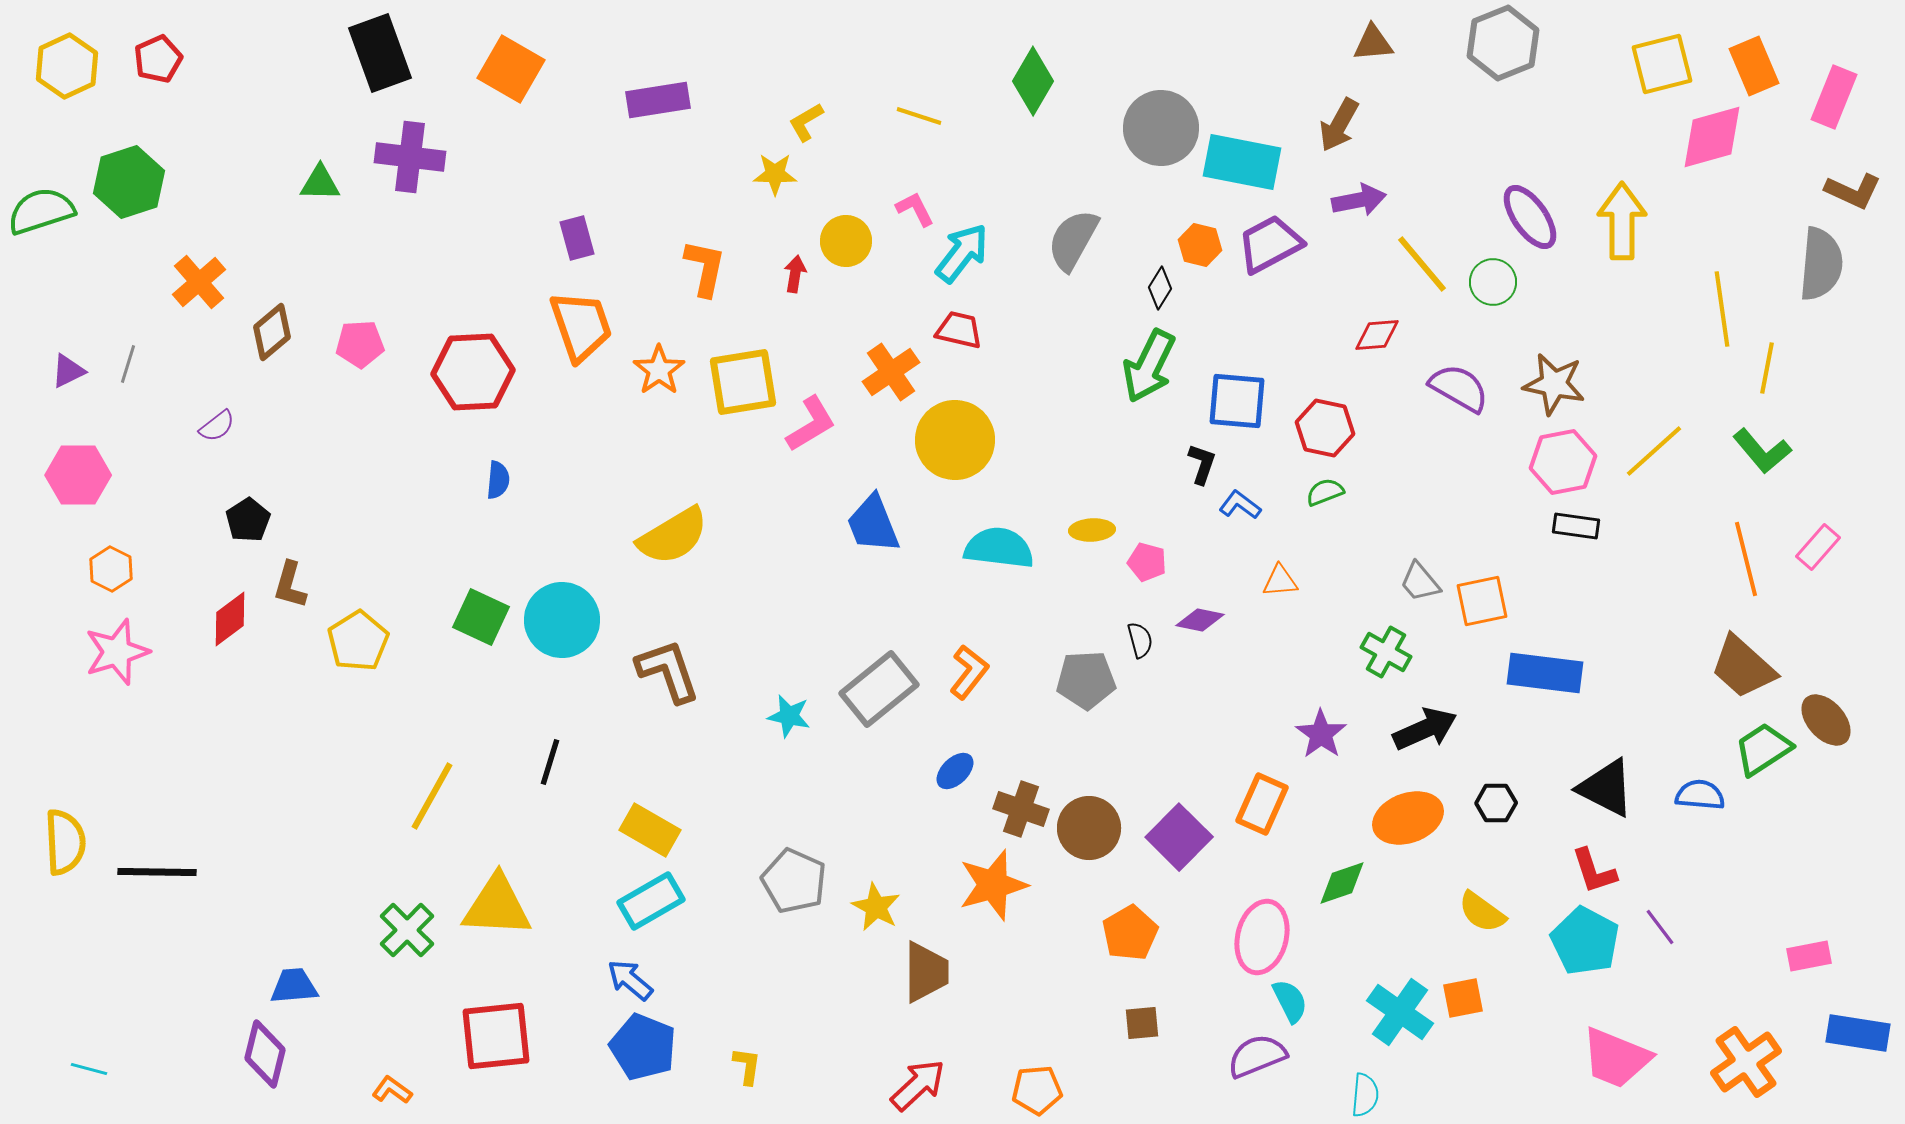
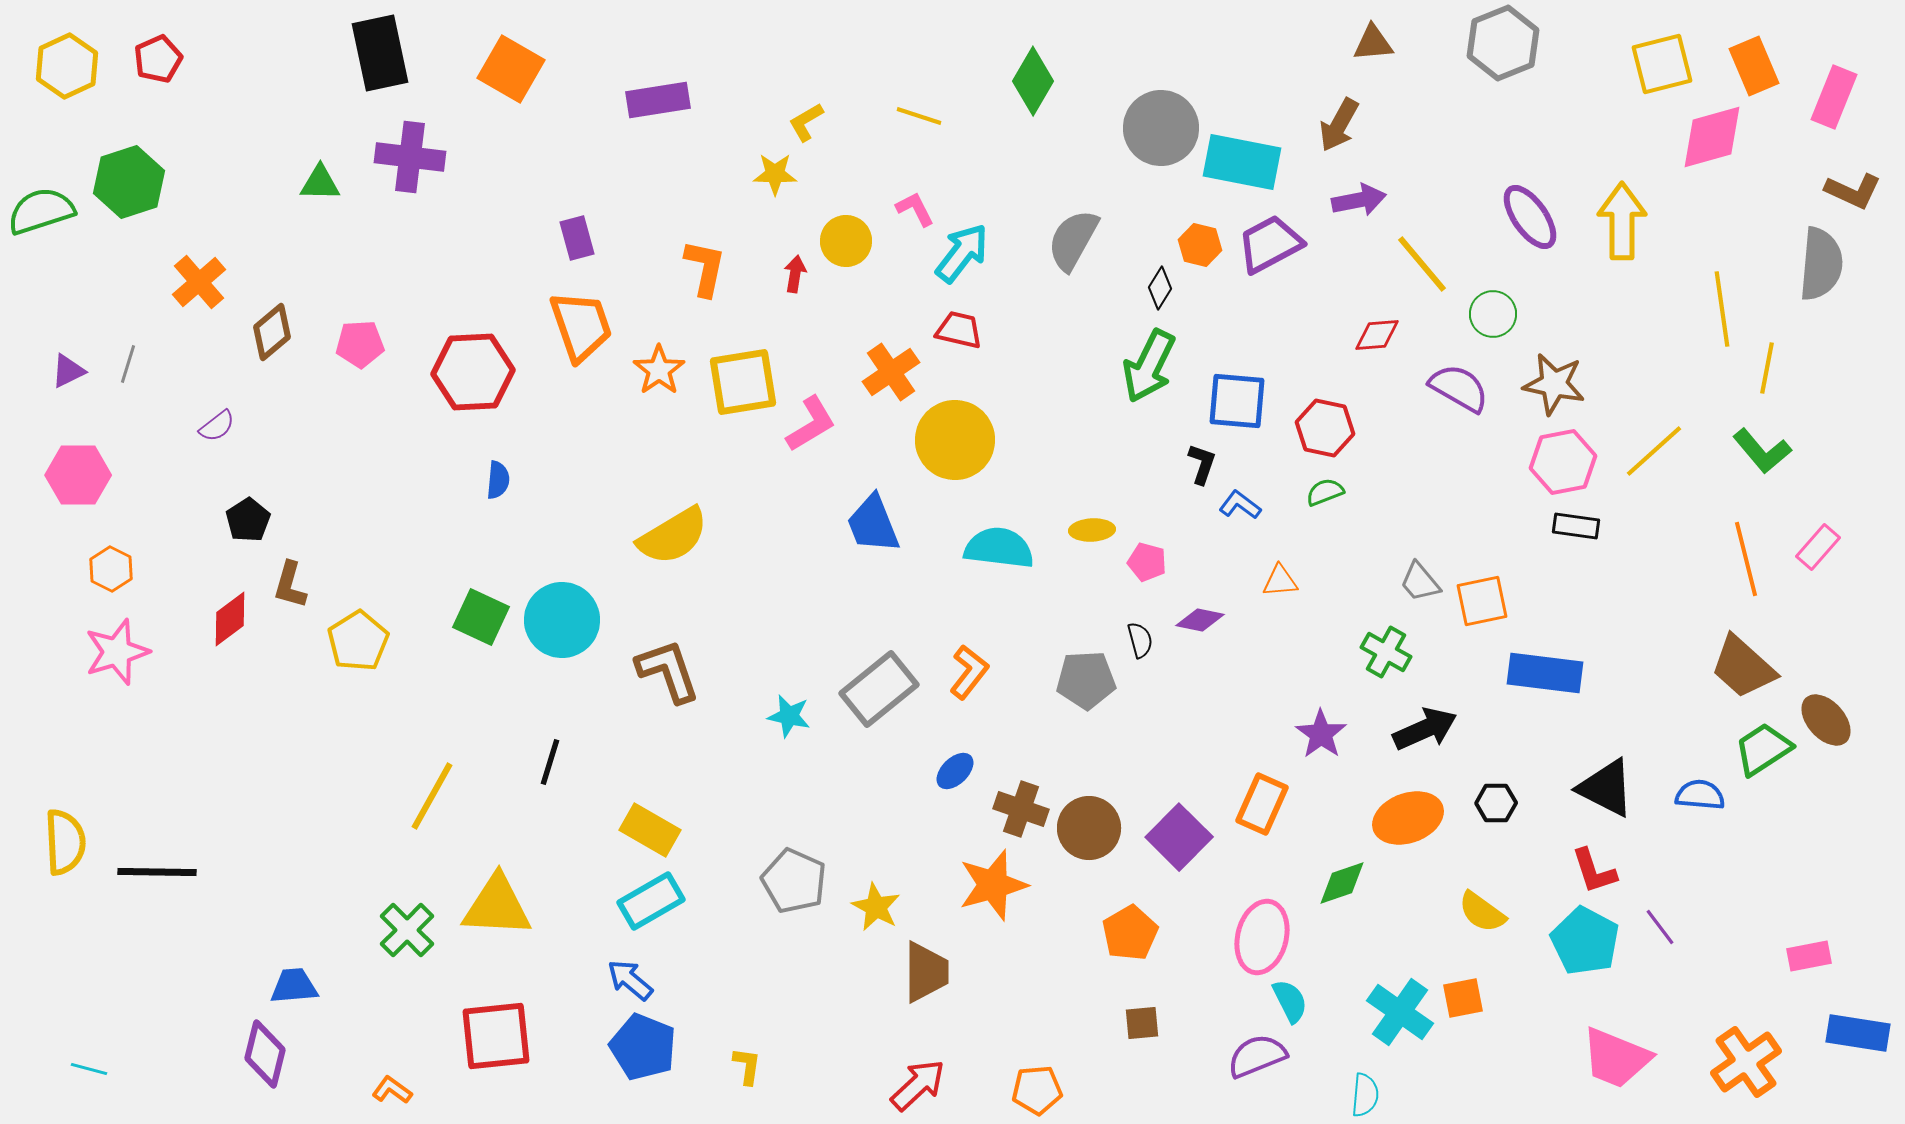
black rectangle at (380, 53): rotated 8 degrees clockwise
green circle at (1493, 282): moved 32 px down
